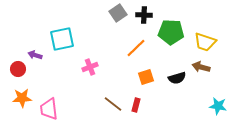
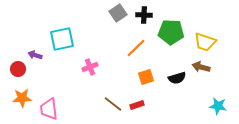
red rectangle: moved 1 px right; rotated 56 degrees clockwise
